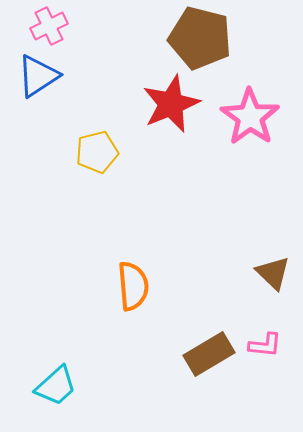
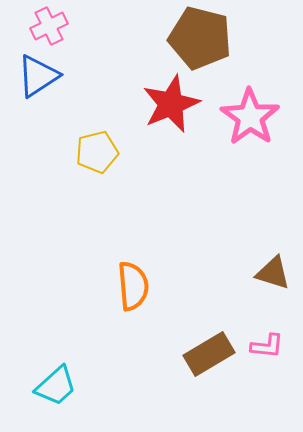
brown triangle: rotated 27 degrees counterclockwise
pink L-shape: moved 2 px right, 1 px down
